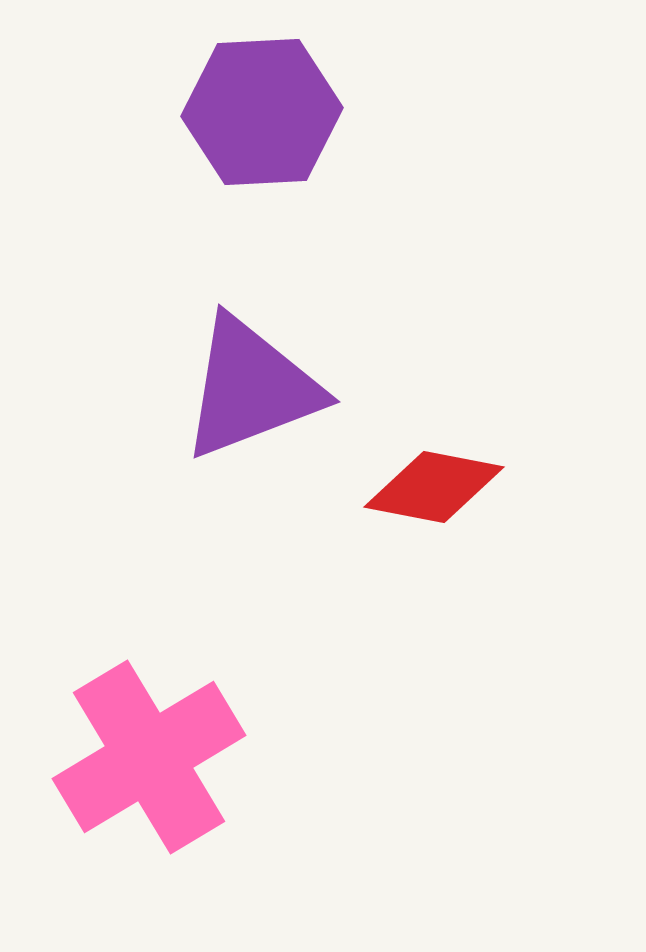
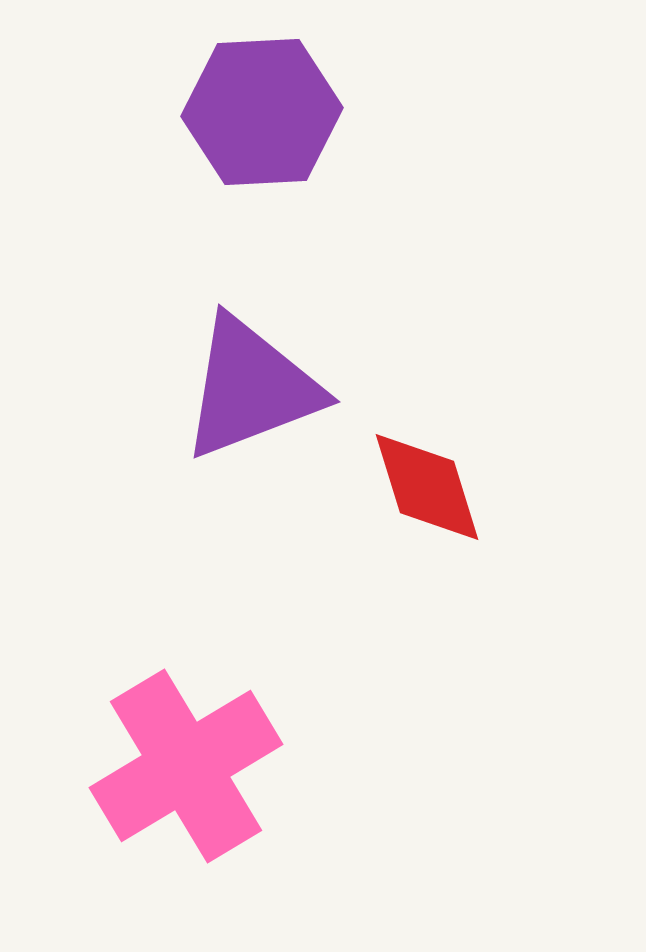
red diamond: moved 7 px left; rotated 62 degrees clockwise
pink cross: moved 37 px right, 9 px down
